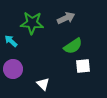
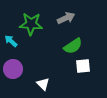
green star: moved 1 px left, 1 px down
